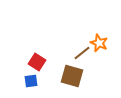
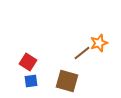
orange star: rotated 30 degrees clockwise
red square: moved 9 px left
brown square: moved 5 px left, 5 px down
